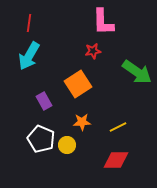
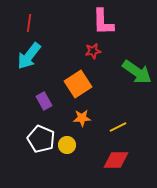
cyan arrow: rotated 8 degrees clockwise
orange star: moved 4 px up
